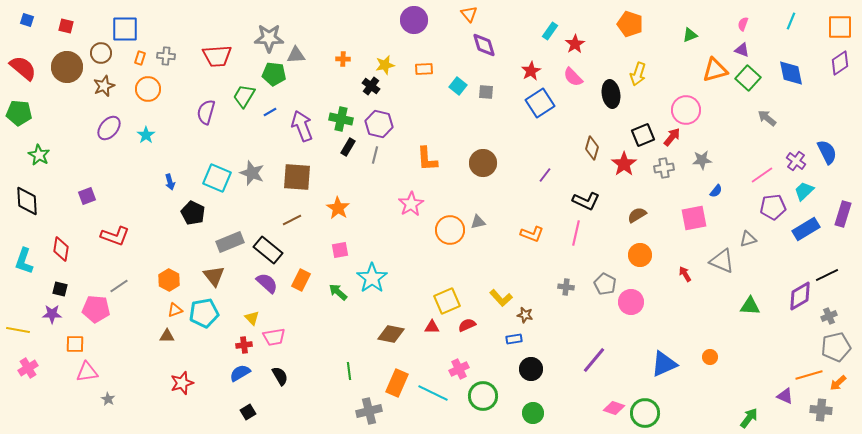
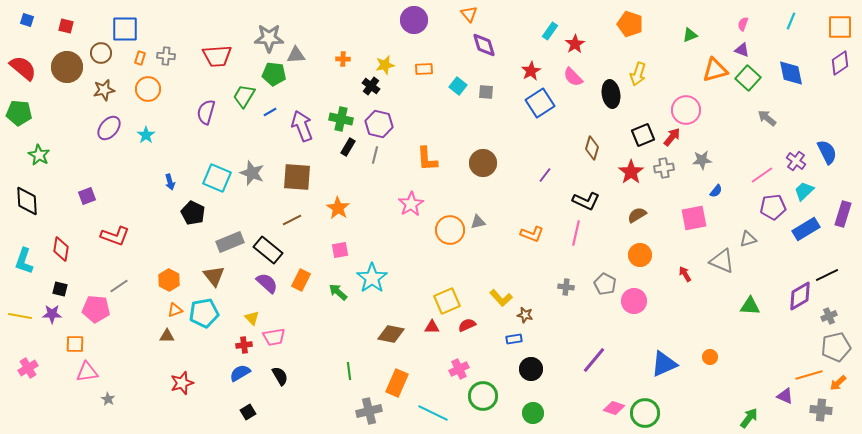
brown star at (104, 86): moved 4 px down; rotated 10 degrees clockwise
red star at (624, 164): moved 7 px right, 8 px down
pink circle at (631, 302): moved 3 px right, 1 px up
yellow line at (18, 330): moved 2 px right, 14 px up
cyan line at (433, 393): moved 20 px down
